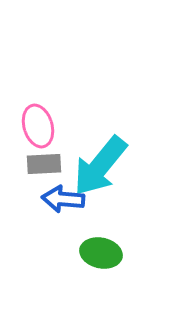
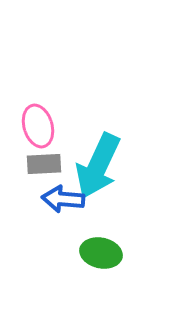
cyan arrow: moved 2 px left; rotated 14 degrees counterclockwise
